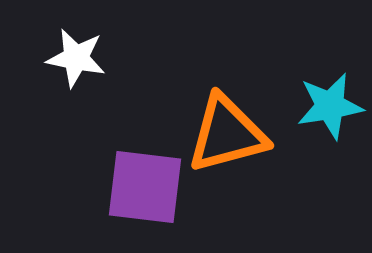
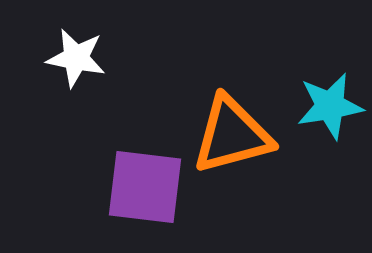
orange triangle: moved 5 px right, 1 px down
